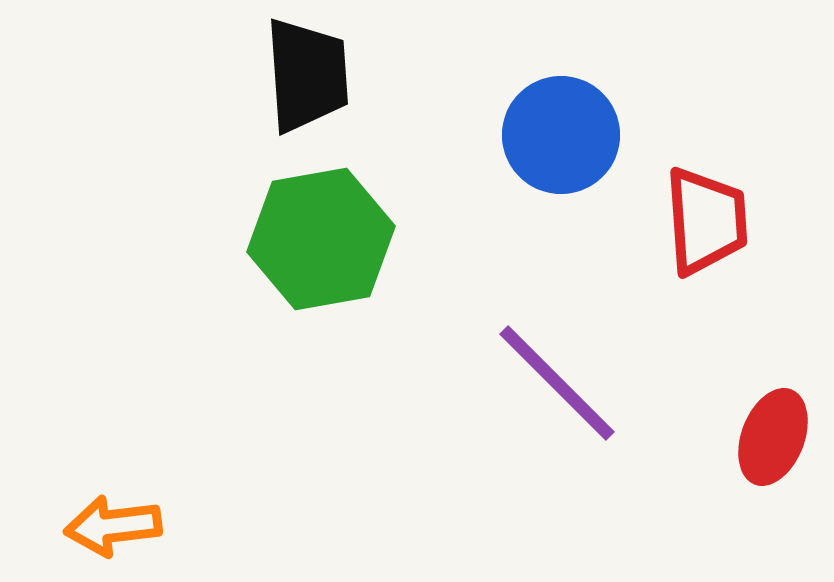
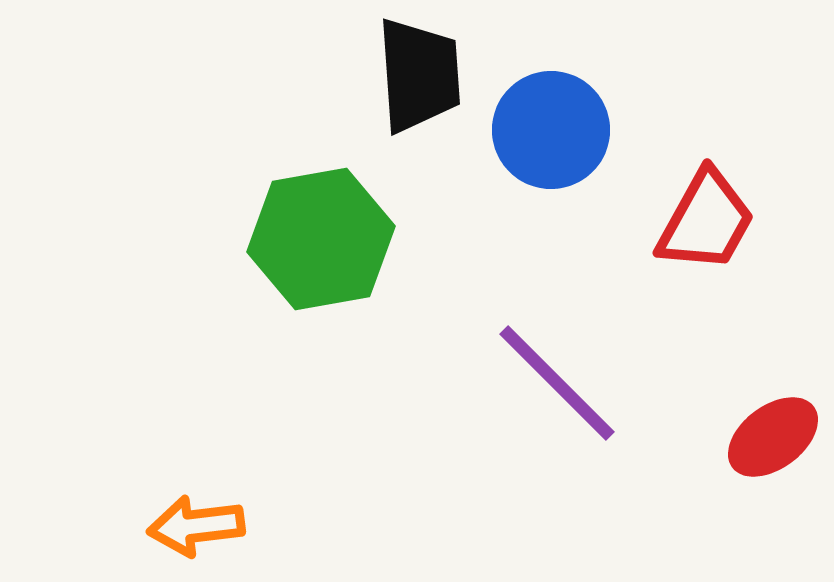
black trapezoid: moved 112 px right
blue circle: moved 10 px left, 5 px up
red trapezoid: rotated 33 degrees clockwise
red ellipse: rotated 32 degrees clockwise
orange arrow: moved 83 px right
